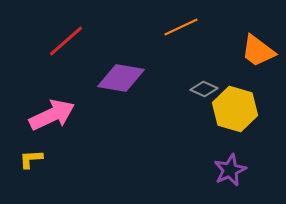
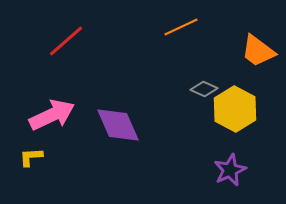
purple diamond: moved 3 px left, 47 px down; rotated 57 degrees clockwise
yellow hexagon: rotated 12 degrees clockwise
yellow L-shape: moved 2 px up
